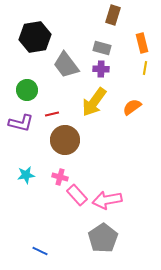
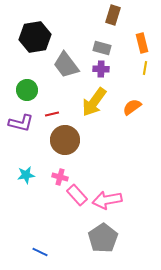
blue line: moved 1 px down
